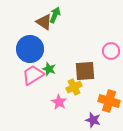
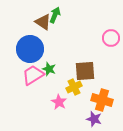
brown triangle: moved 1 px left
pink circle: moved 13 px up
orange cross: moved 7 px left, 1 px up
purple star: moved 1 px right, 1 px up
